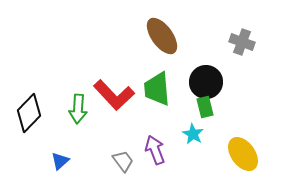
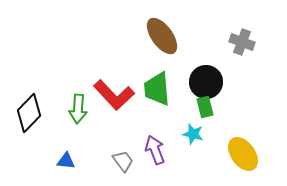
cyan star: rotated 15 degrees counterclockwise
blue triangle: moved 6 px right; rotated 48 degrees clockwise
